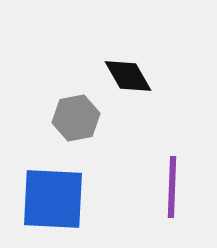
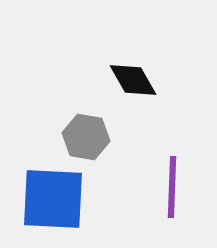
black diamond: moved 5 px right, 4 px down
gray hexagon: moved 10 px right, 19 px down; rotated 21 degrees clockwise
